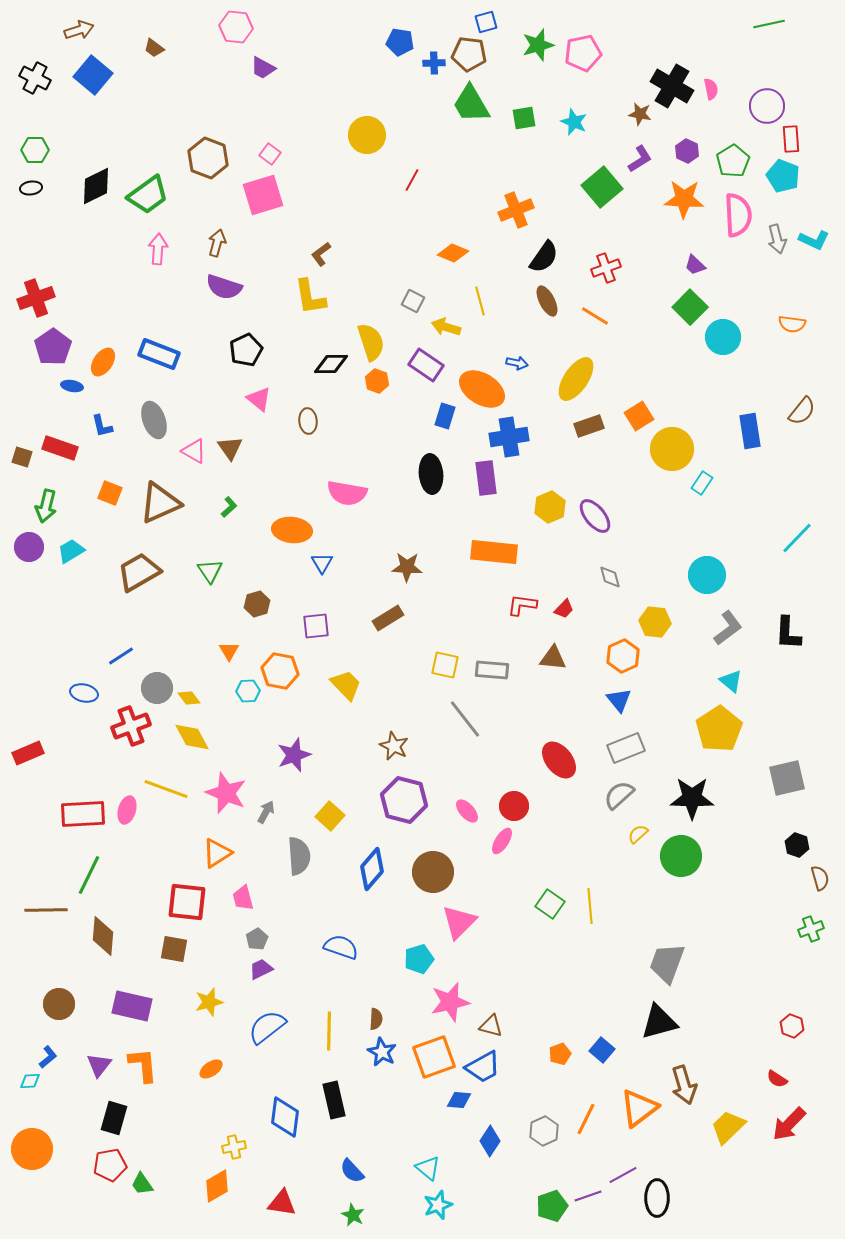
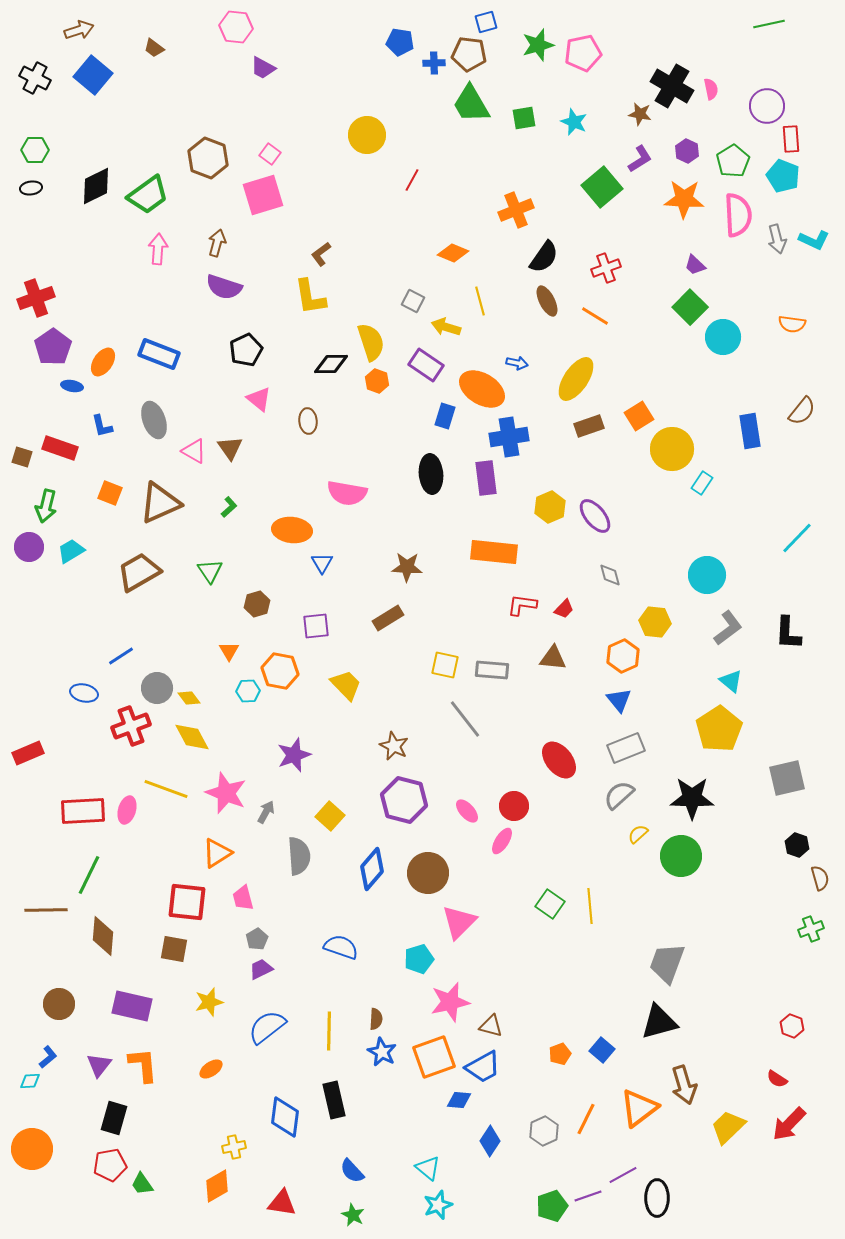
gray diamond at (610, 577): moved 2 px up
red rectangle at (83, 814): moved 3 px up
brown circle at (433, 872): moved 5 px left, 1 px down
